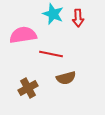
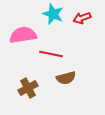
red arrow: moved 4 px right; rotated 72 degrees clockwise
